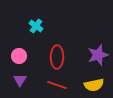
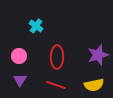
red line: moved 1 px left
